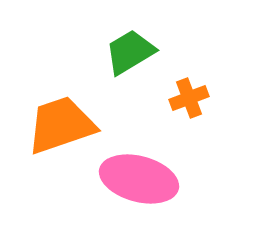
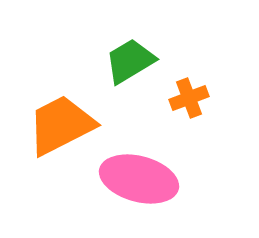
green trapezoid: moved 9 px down
orange trapezoid: rotated 8 degrees counterclockwise
